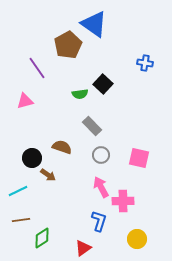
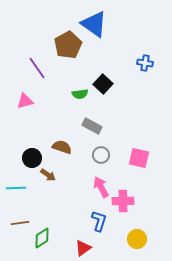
gray rectangle: rotated 18 degrees counterclockwise
cyan line: moved 2 px left, 3 px up; rotated 24 degrees clockwise
brown line: moved 1 px left, 3 px down
